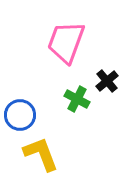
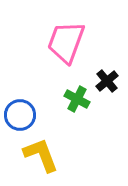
yellow L-shape: moved 1 px down
